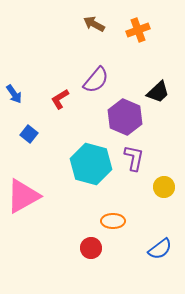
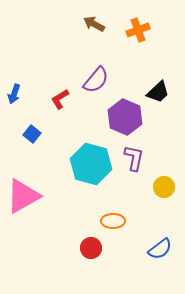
blue arrow: rotated 54 degrees clockwise
blue square: moved 3 px right
